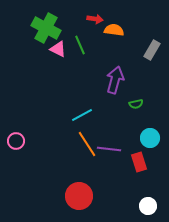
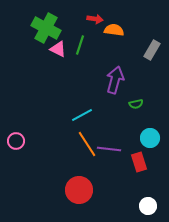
green line: rotated 42 degrees clockwise
red circle: moved 6 px up
